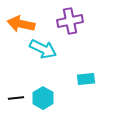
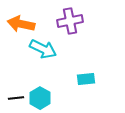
cyan hexagon: moved 3 px left
